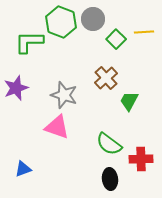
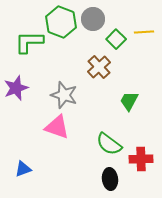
brown cross: moved 7 px left, 11 px up
